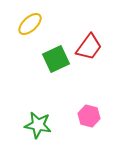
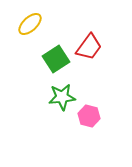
green square: rotated 8 degrees counterclockwise
green star: moved 24 px right, 28 px up; rotated 16 degrees counterclockwise
